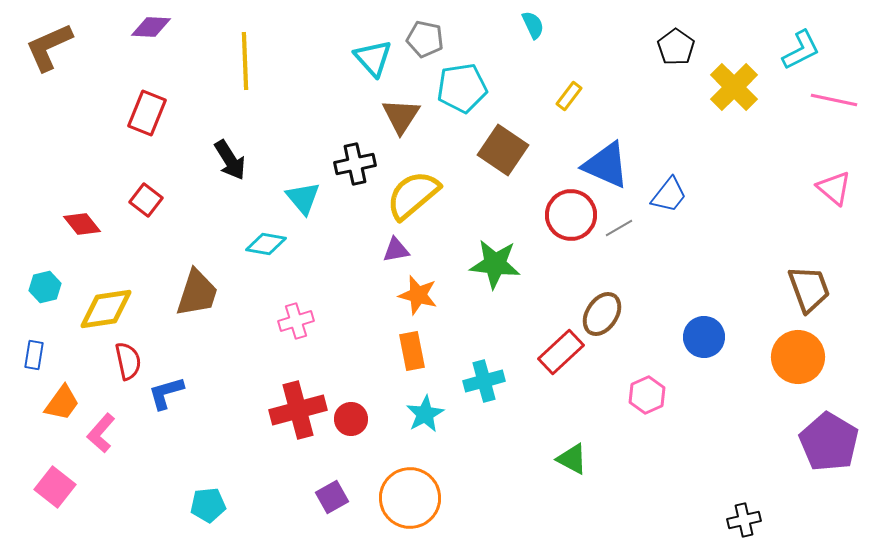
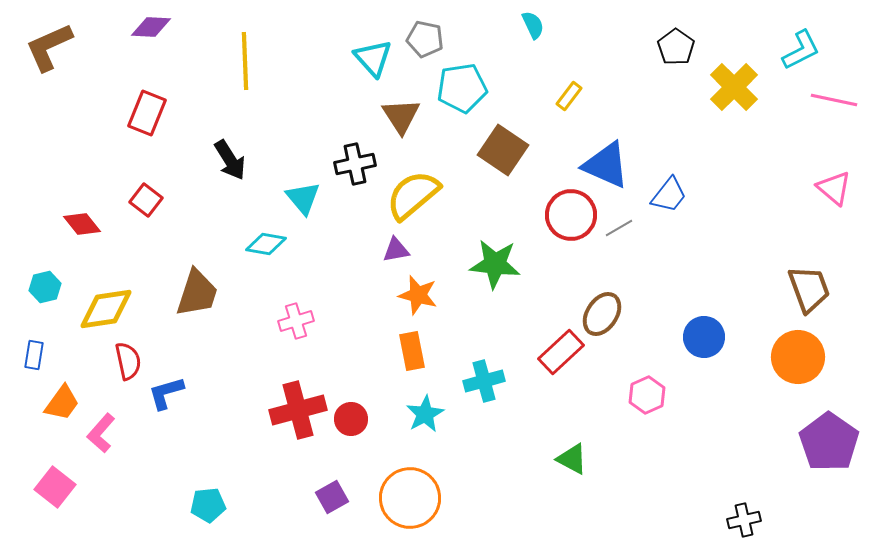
brown triangle at (401, 116): rotated 6 degrees counterclockwise
purple pentagon at (829, 442): rotated 4 degrees clockwise
